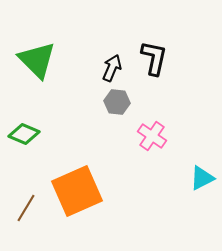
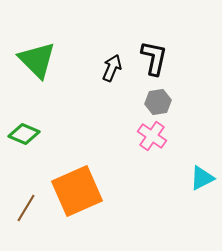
gray hexagon: moved 41 px right; rotated 15 degrees counterclockwise
